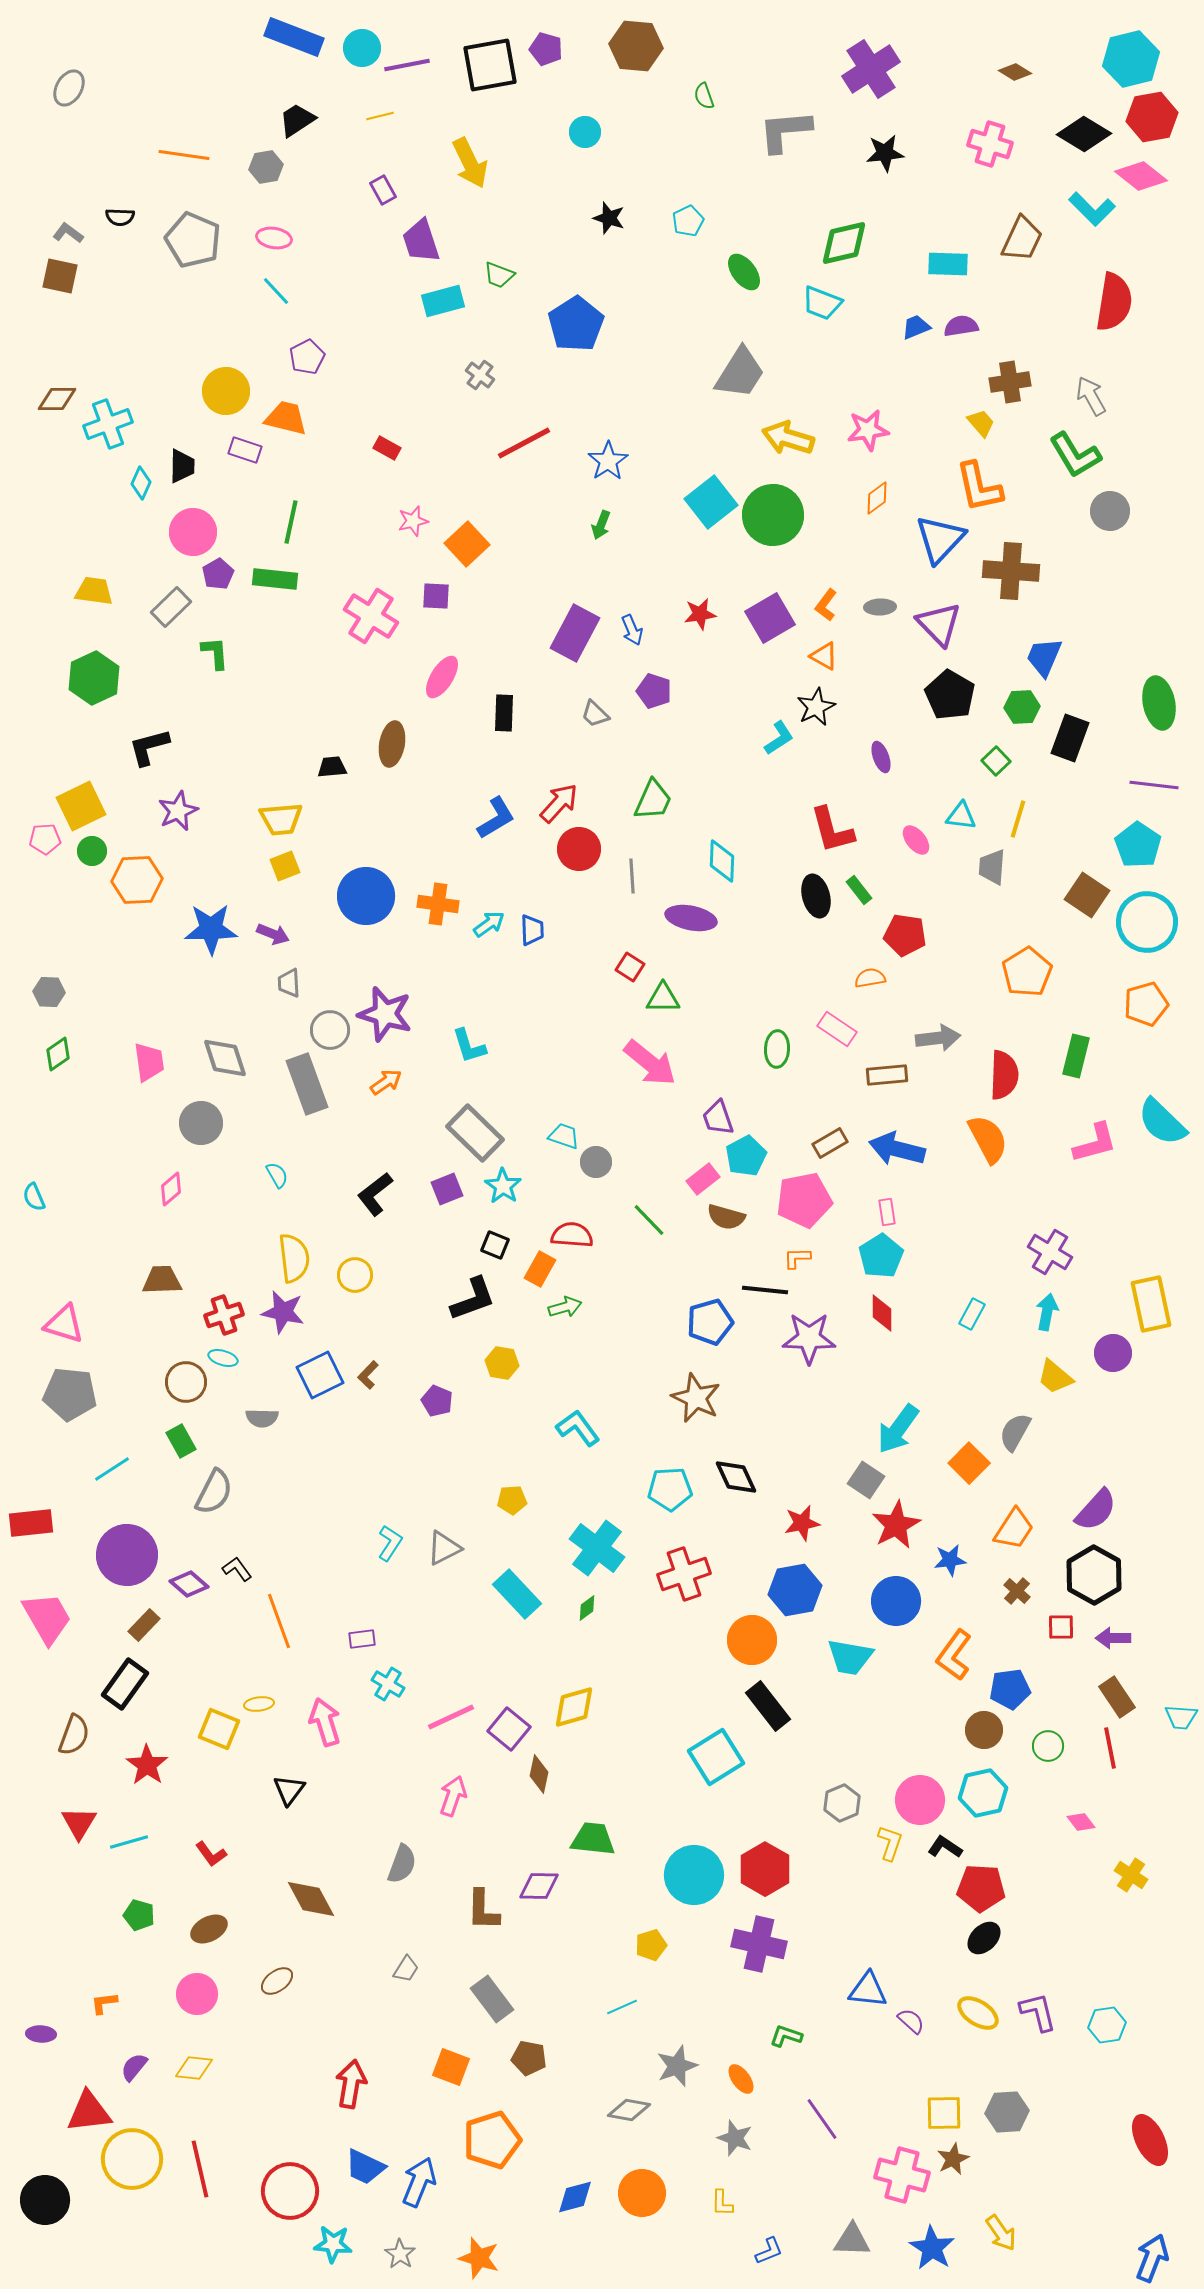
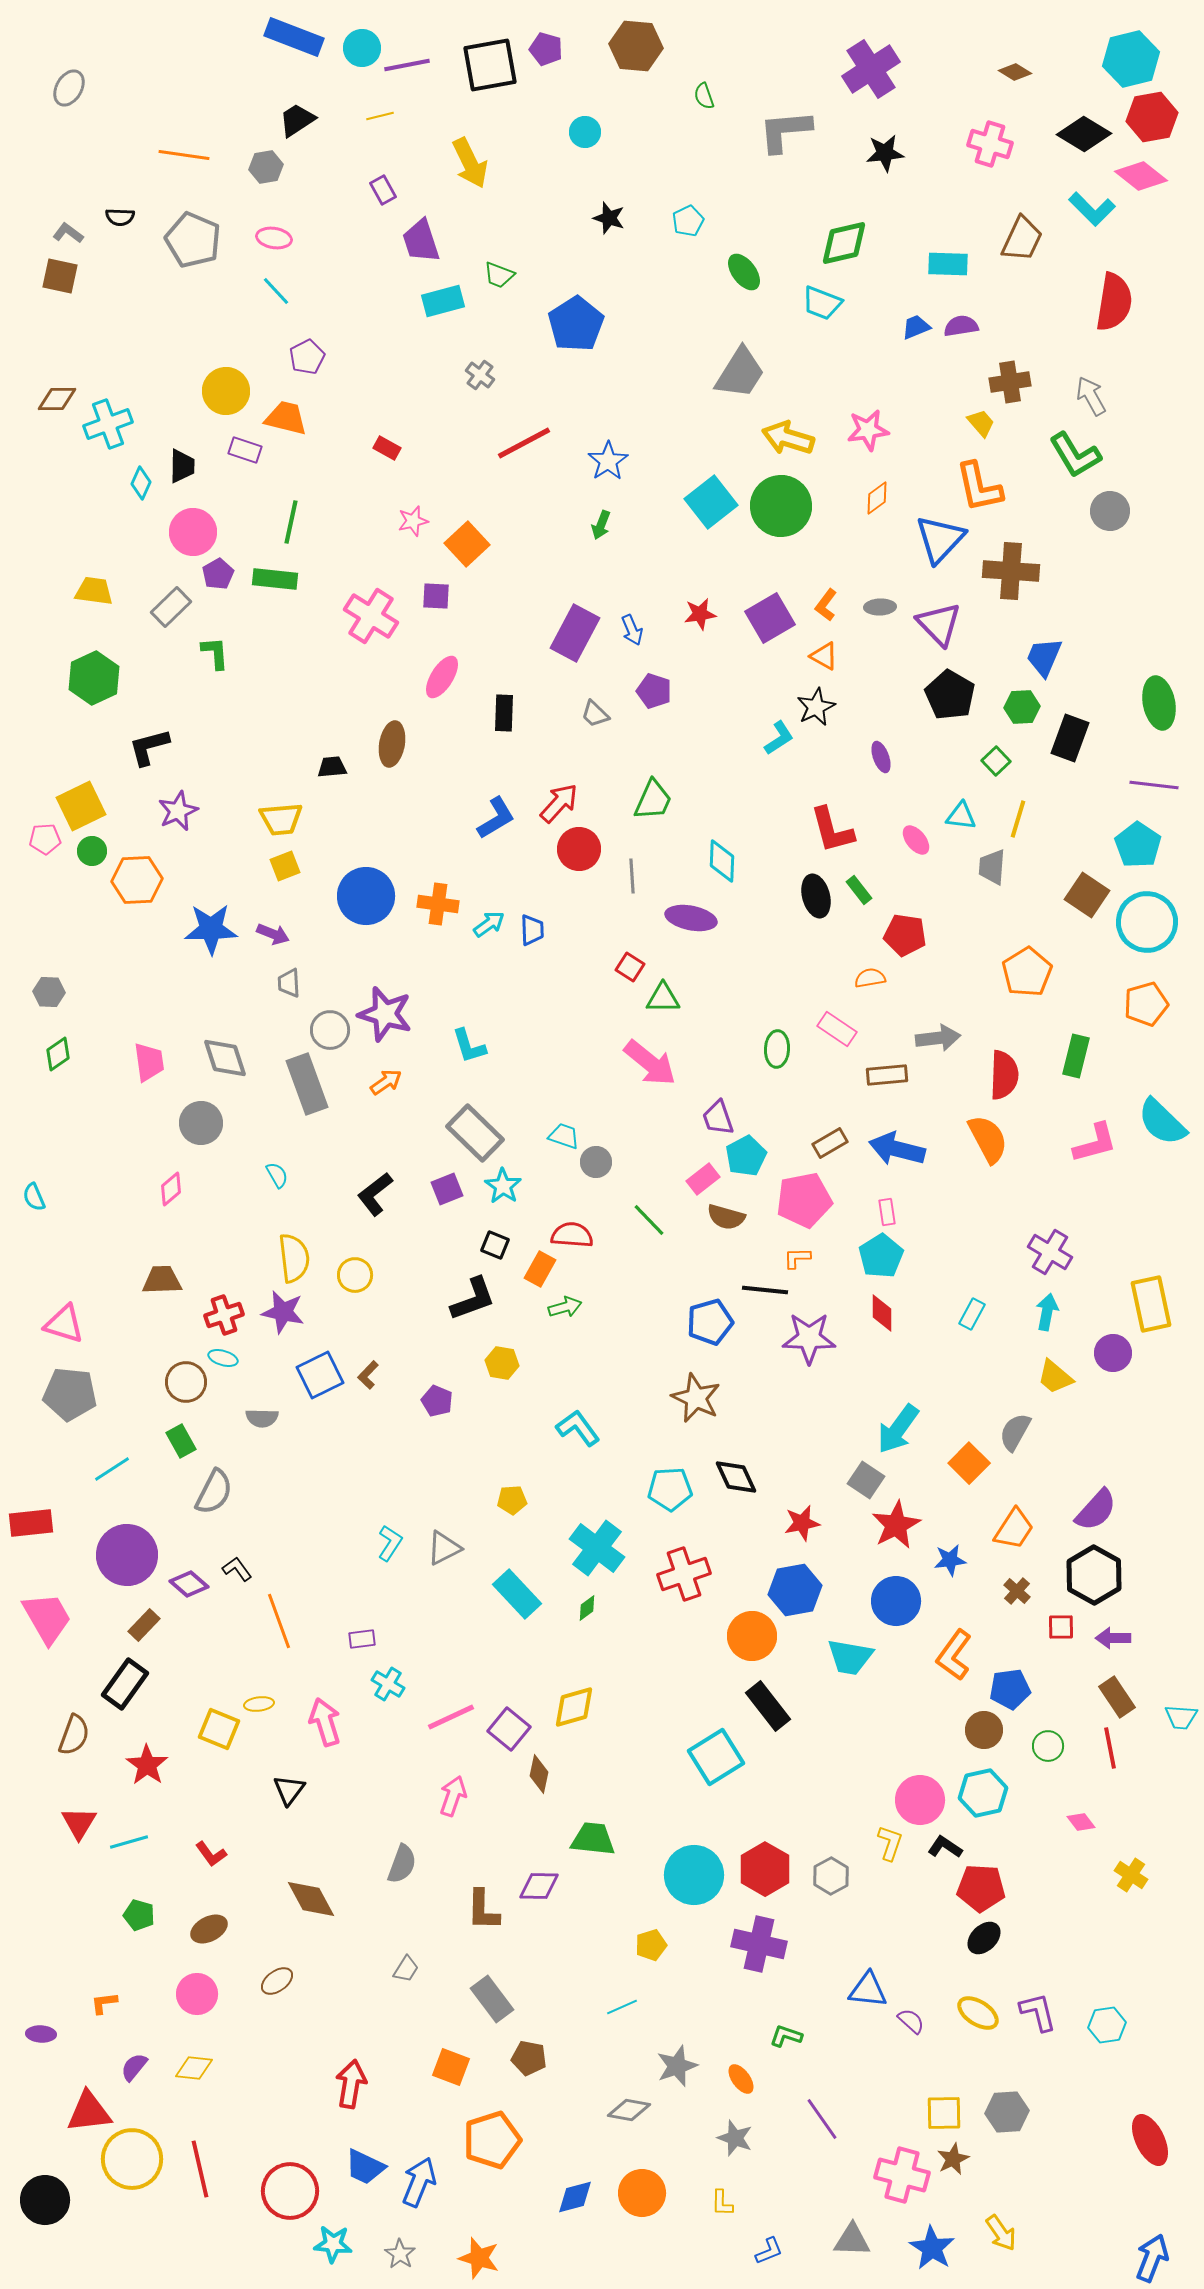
green circle at (773, 515): moved 8 px right, 9 px up
orange circle at (752, 1640): moved 4 px up
gray hexagon at (842, 1803): moved 11 px left, 73 px down; rotated 6 degrees counterclockwise
